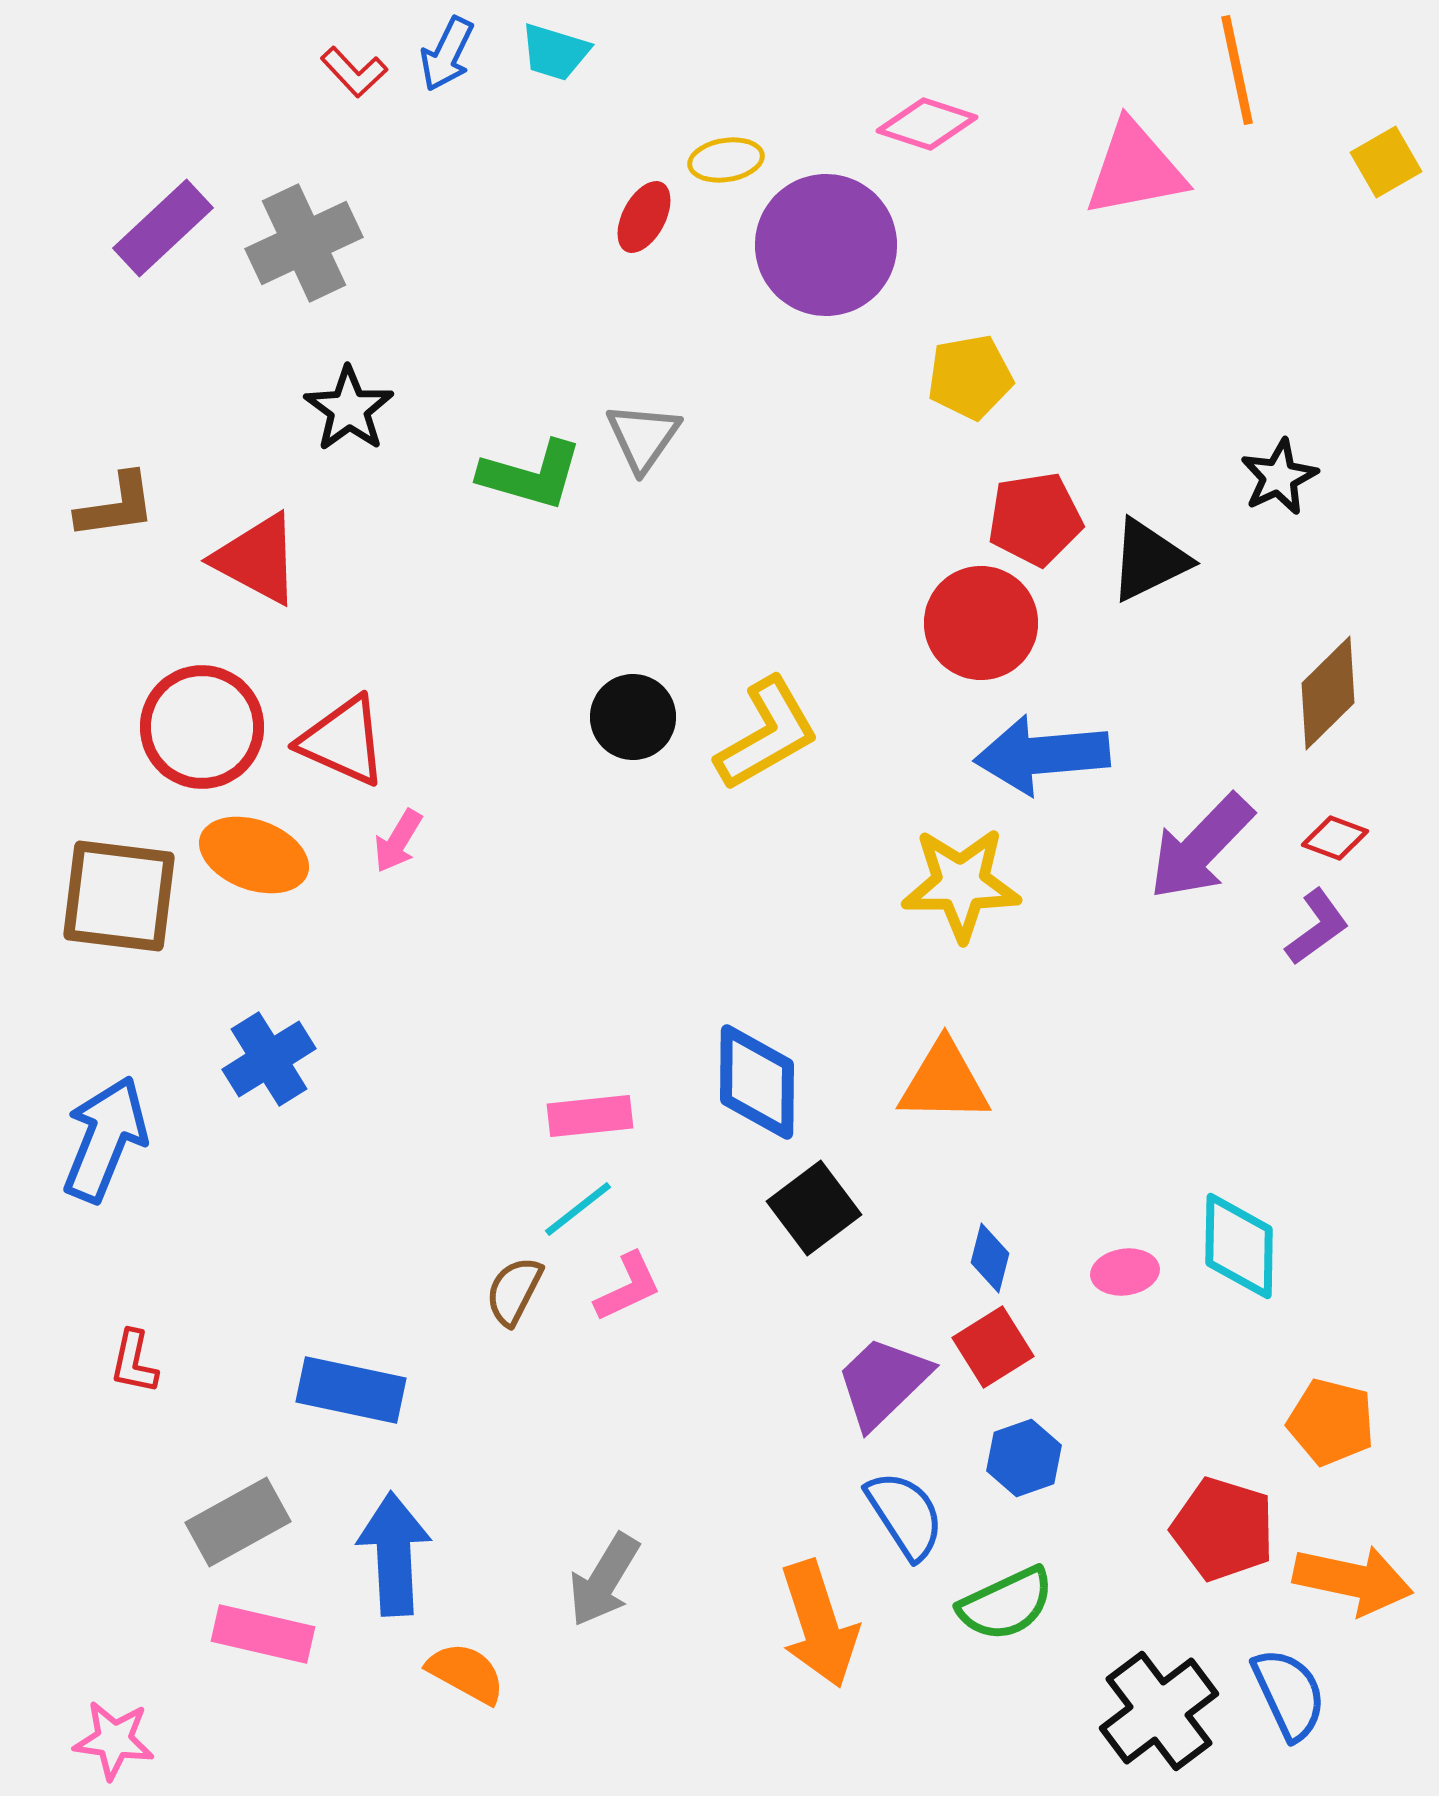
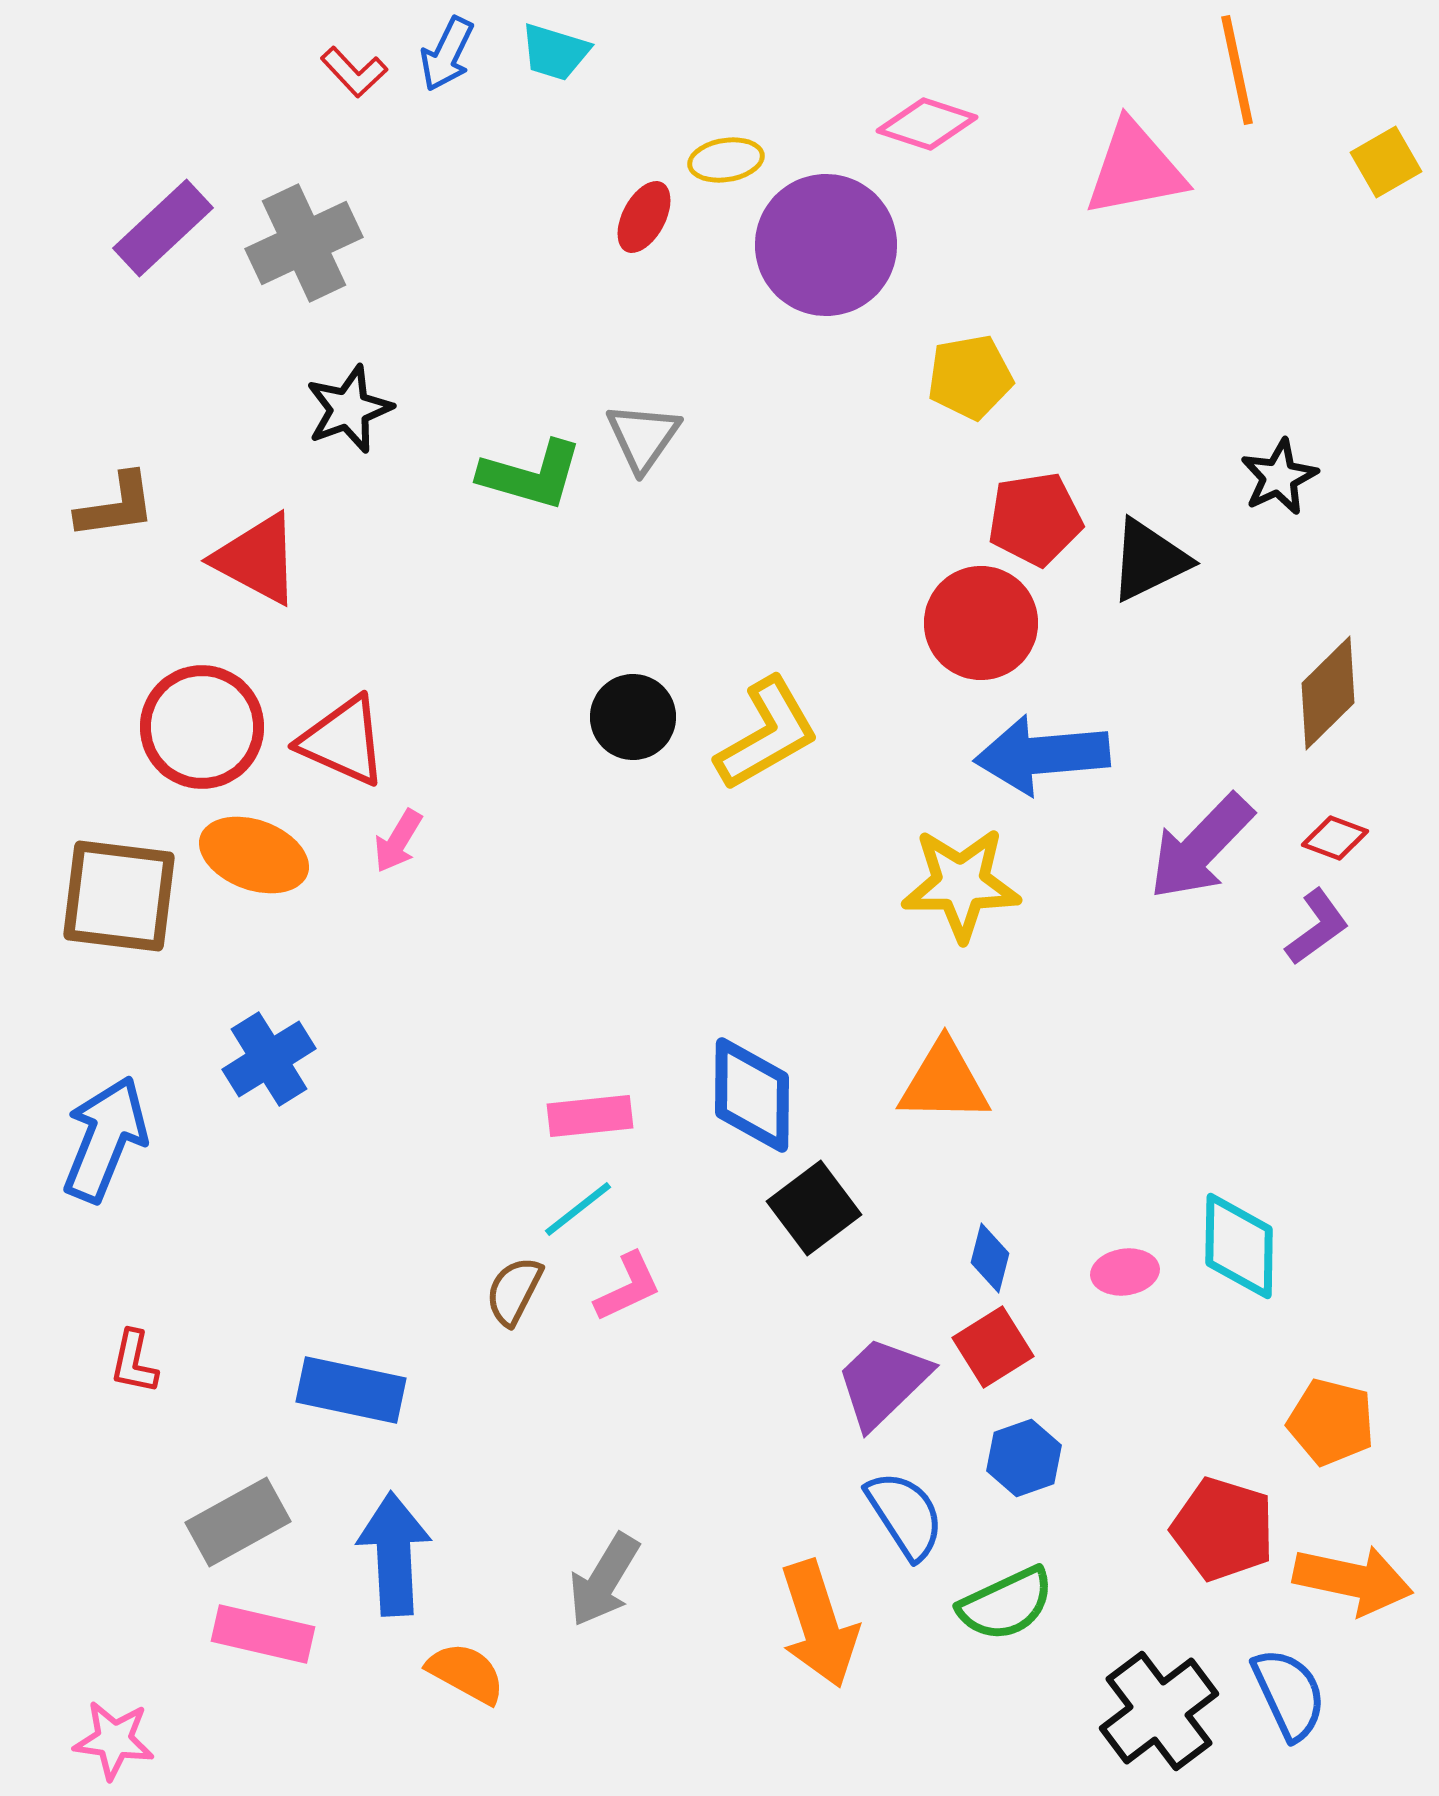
black star at (349, 409): rotated 16 degrees clockwise
blue diamond at (757, 1082): moved 5 px left, 13 px down
